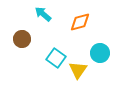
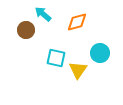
orange diamond: moved 3 px left
brown circle: moved 4 px right, 9 px up
cyan square: rotated 24 degrees counterclockwise
